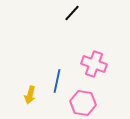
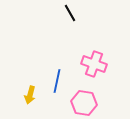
black line: moved 2 px left; rotated 72 degrees counterclockwise
pink hexagon: moved 1 px right
